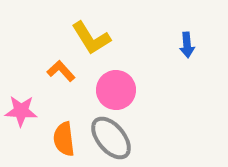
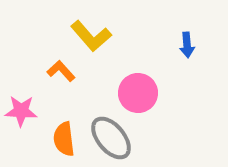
yellow L-shape: moved 2 px up; rotated 9 degrees counterclockwise
pink circle: moved 22 px right, 3 px down
